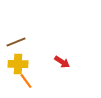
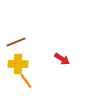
red arrow: moved 3 px up
